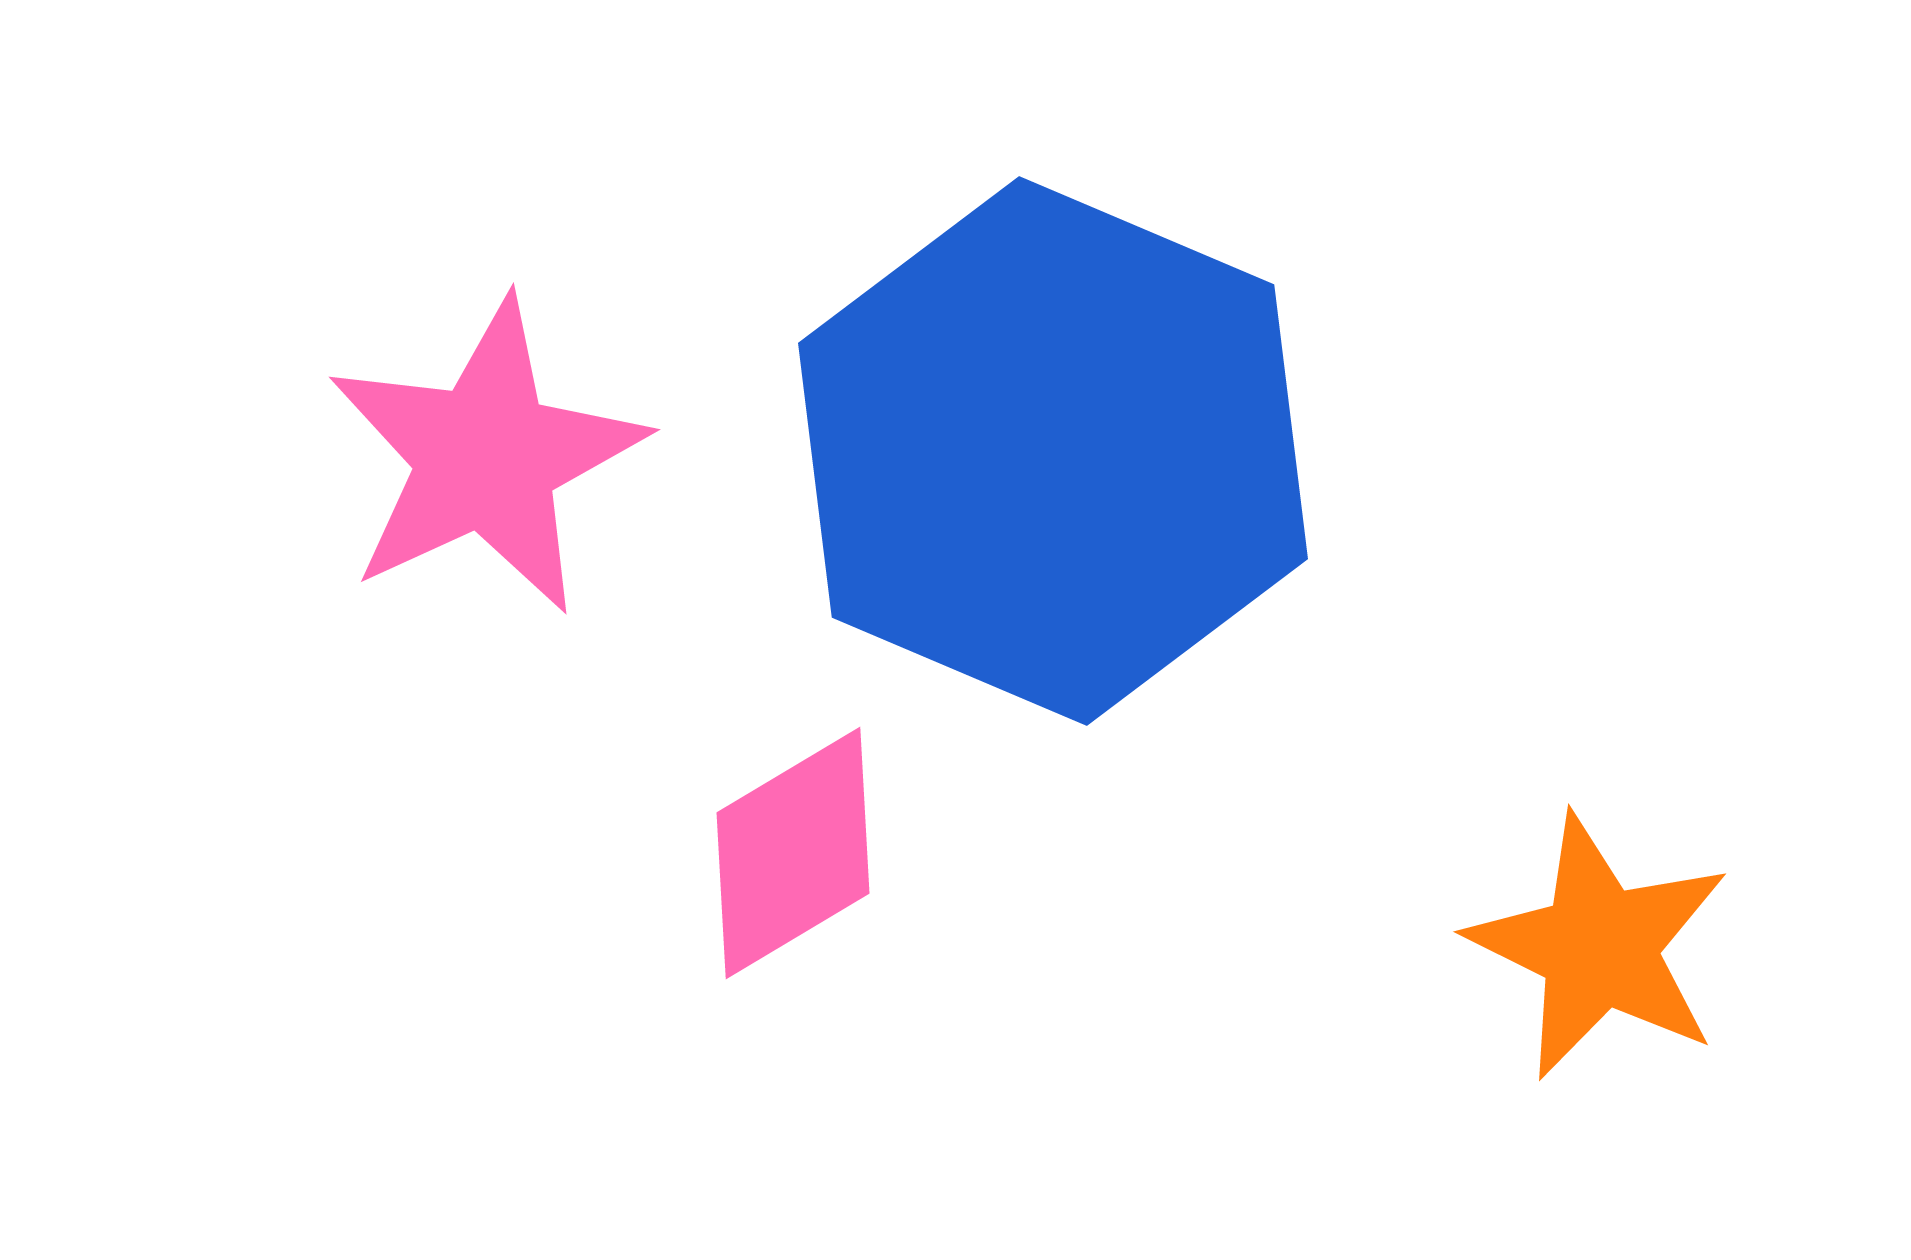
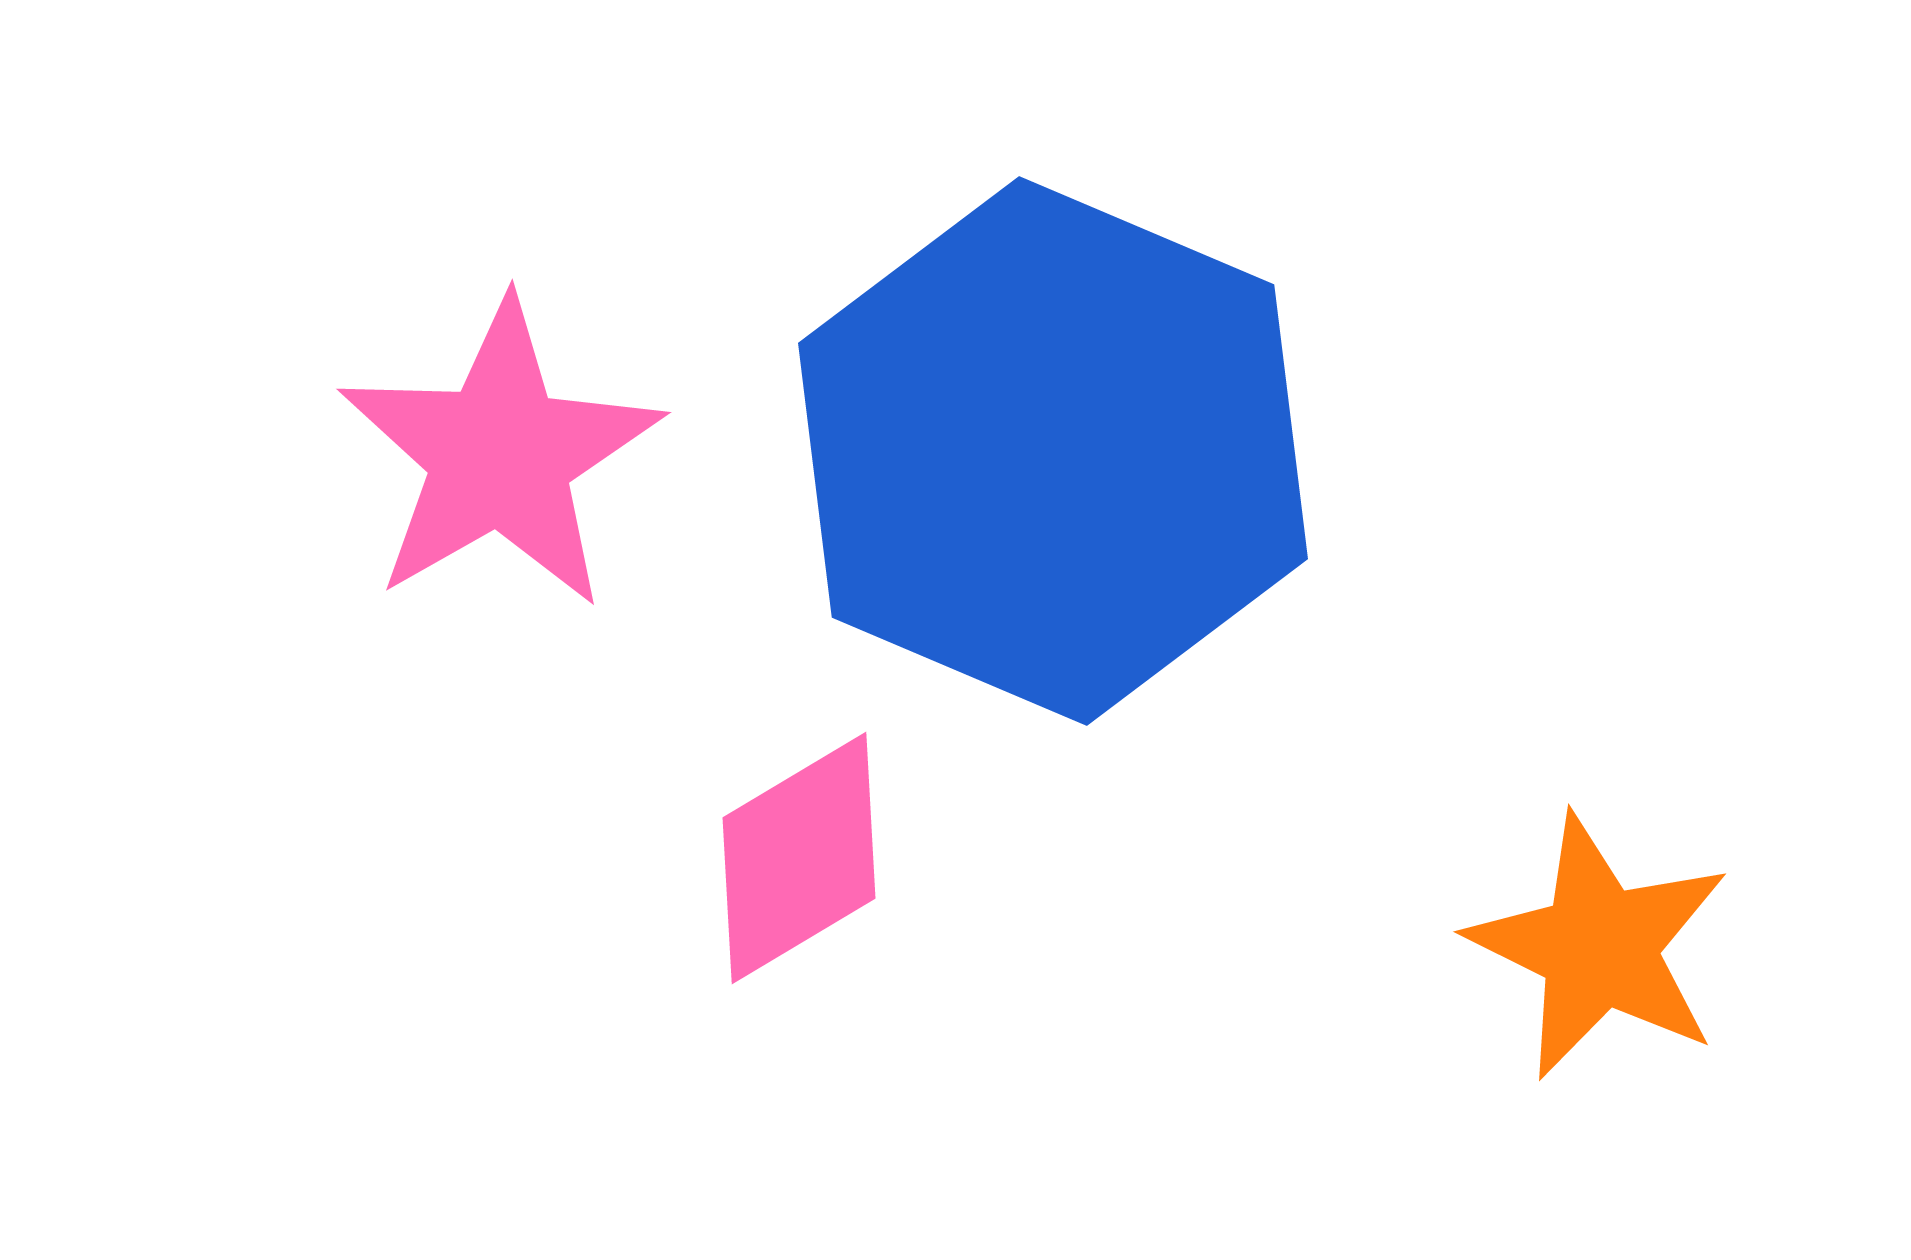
pink star: moved 14 px right, 2 px up; rotated 5 degrees counterclockwise
pink diamond: moved 6 px right, 5 px down
